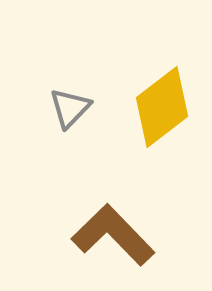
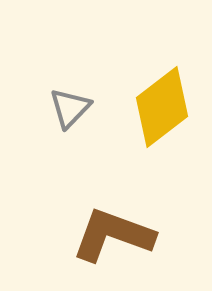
brown L-shape: rotated 26 degrees counterclockwise
